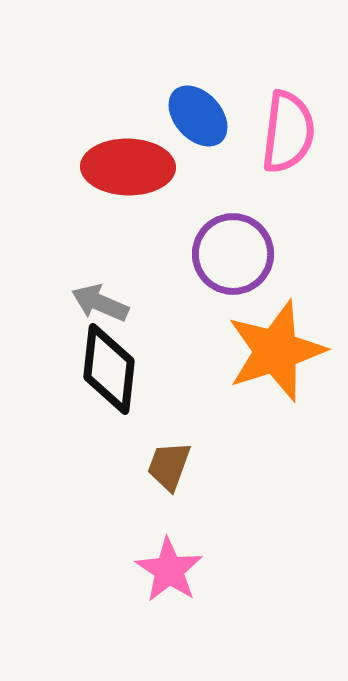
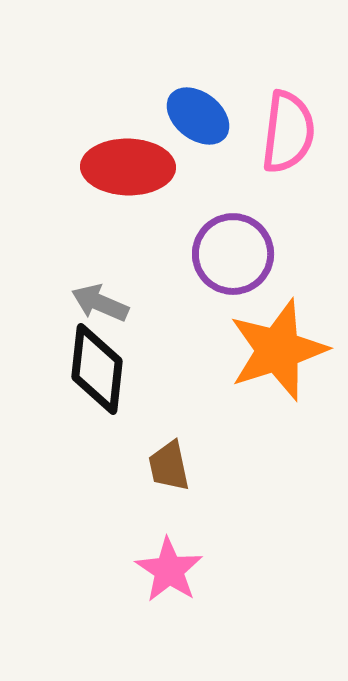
blue ellipse: rotated 10 degrees counterclockwise
orange star: moved 2 px right, 1 px up
black diamond: moved 12 px left
brown trapezoid: rotated 32 degrees counterclockwise
